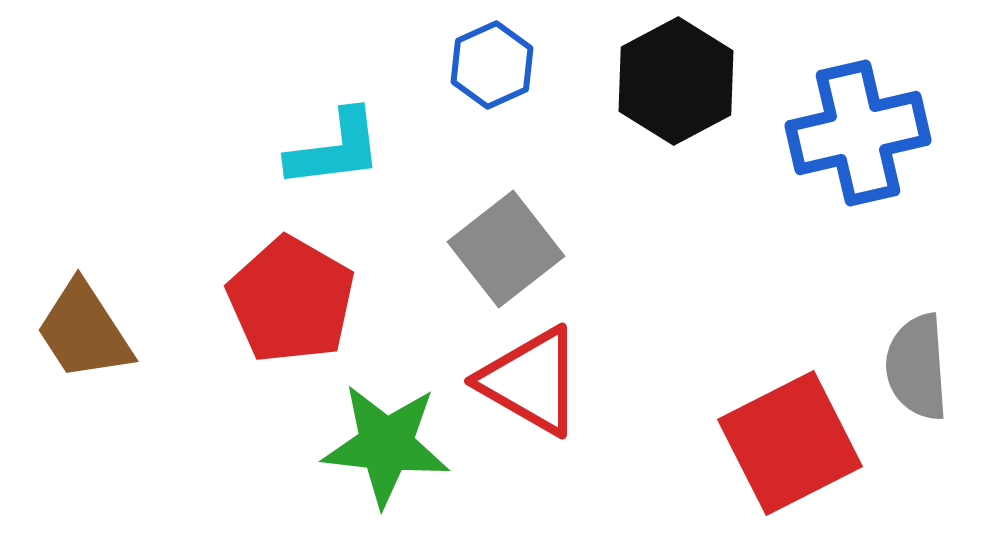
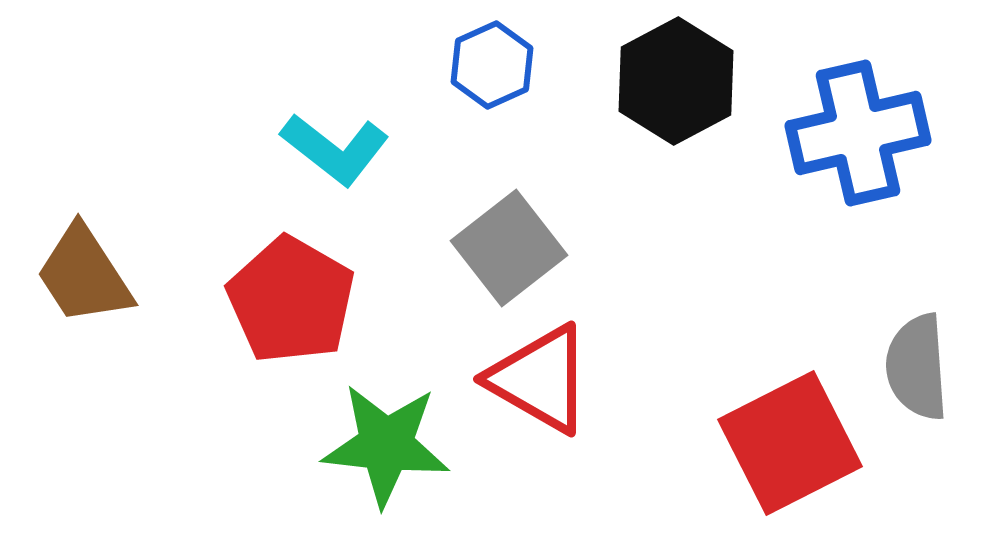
cyan L-shape: rotated 45 degrees clockwise
gray square: moved 3 px right, 1 px up
brown trapezoid: moved 56 px up
red triangle: moved 9 px right, 2 px up
